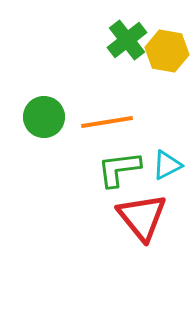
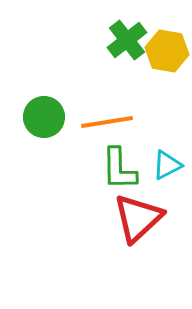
green L-shape: rotated 84 degrees counterclockwise
red triangle: moved 4 px left, 1 px down; rotated 26 degrees clockwise
